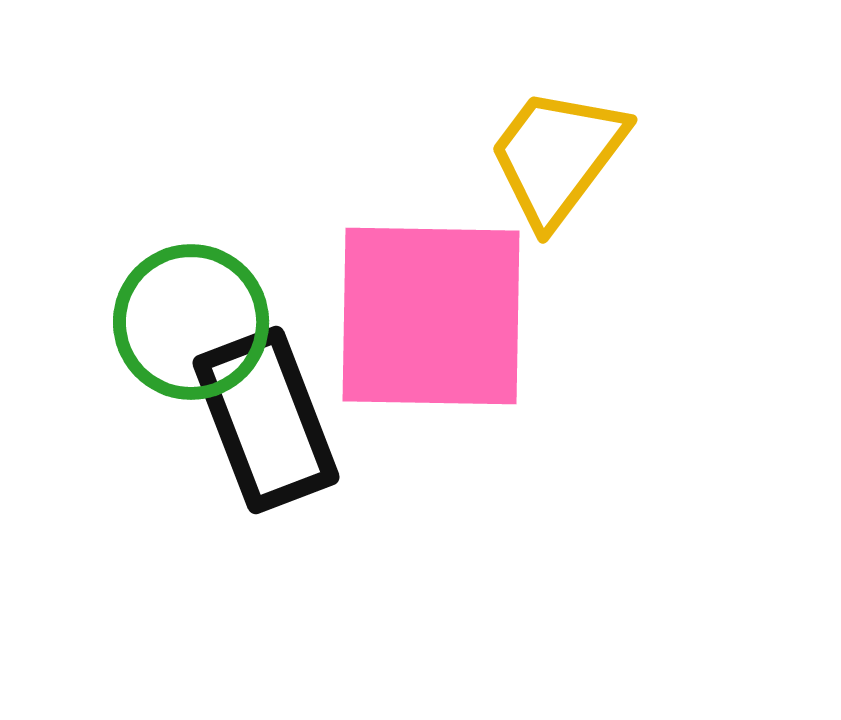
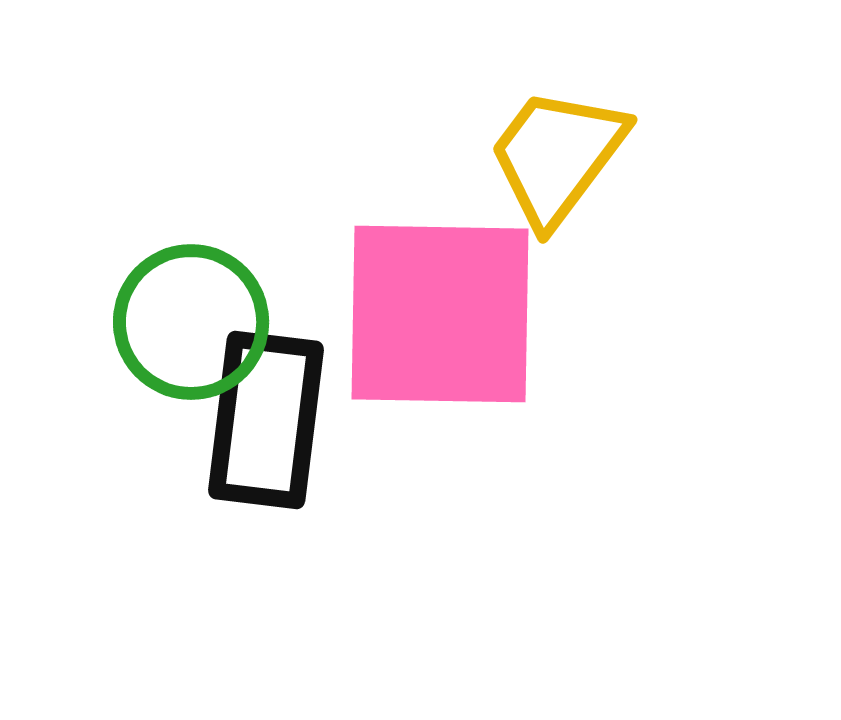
pink square: moved 9 px right, 2 px up
black rectangle: rotated 28 degrees clockwise
